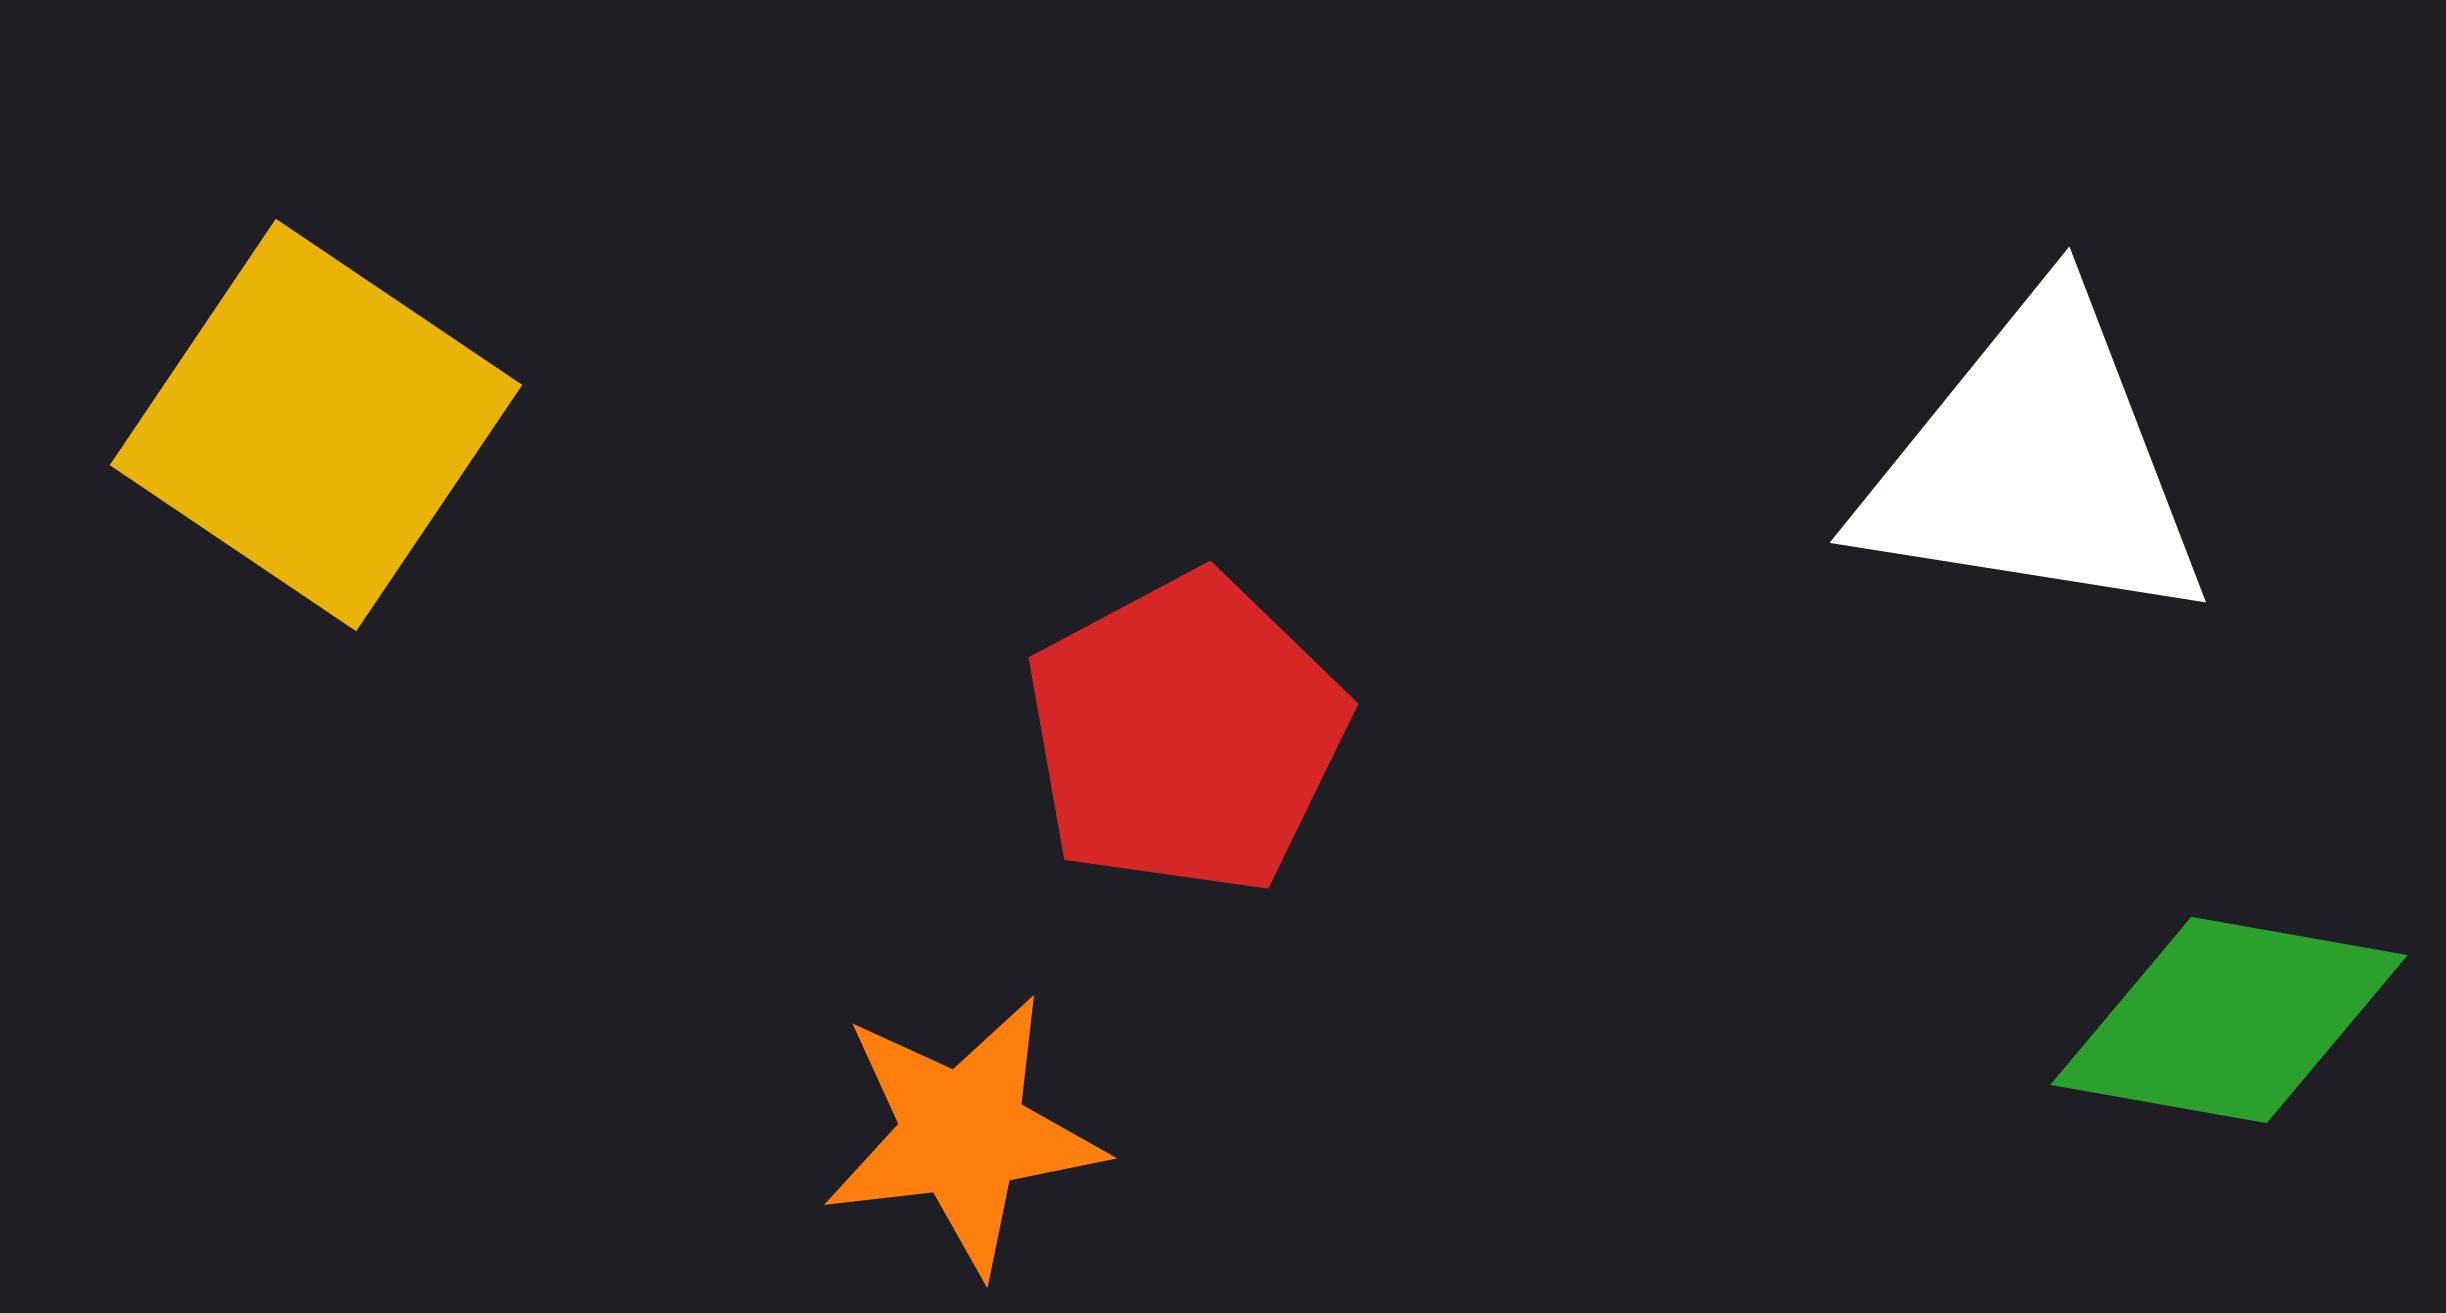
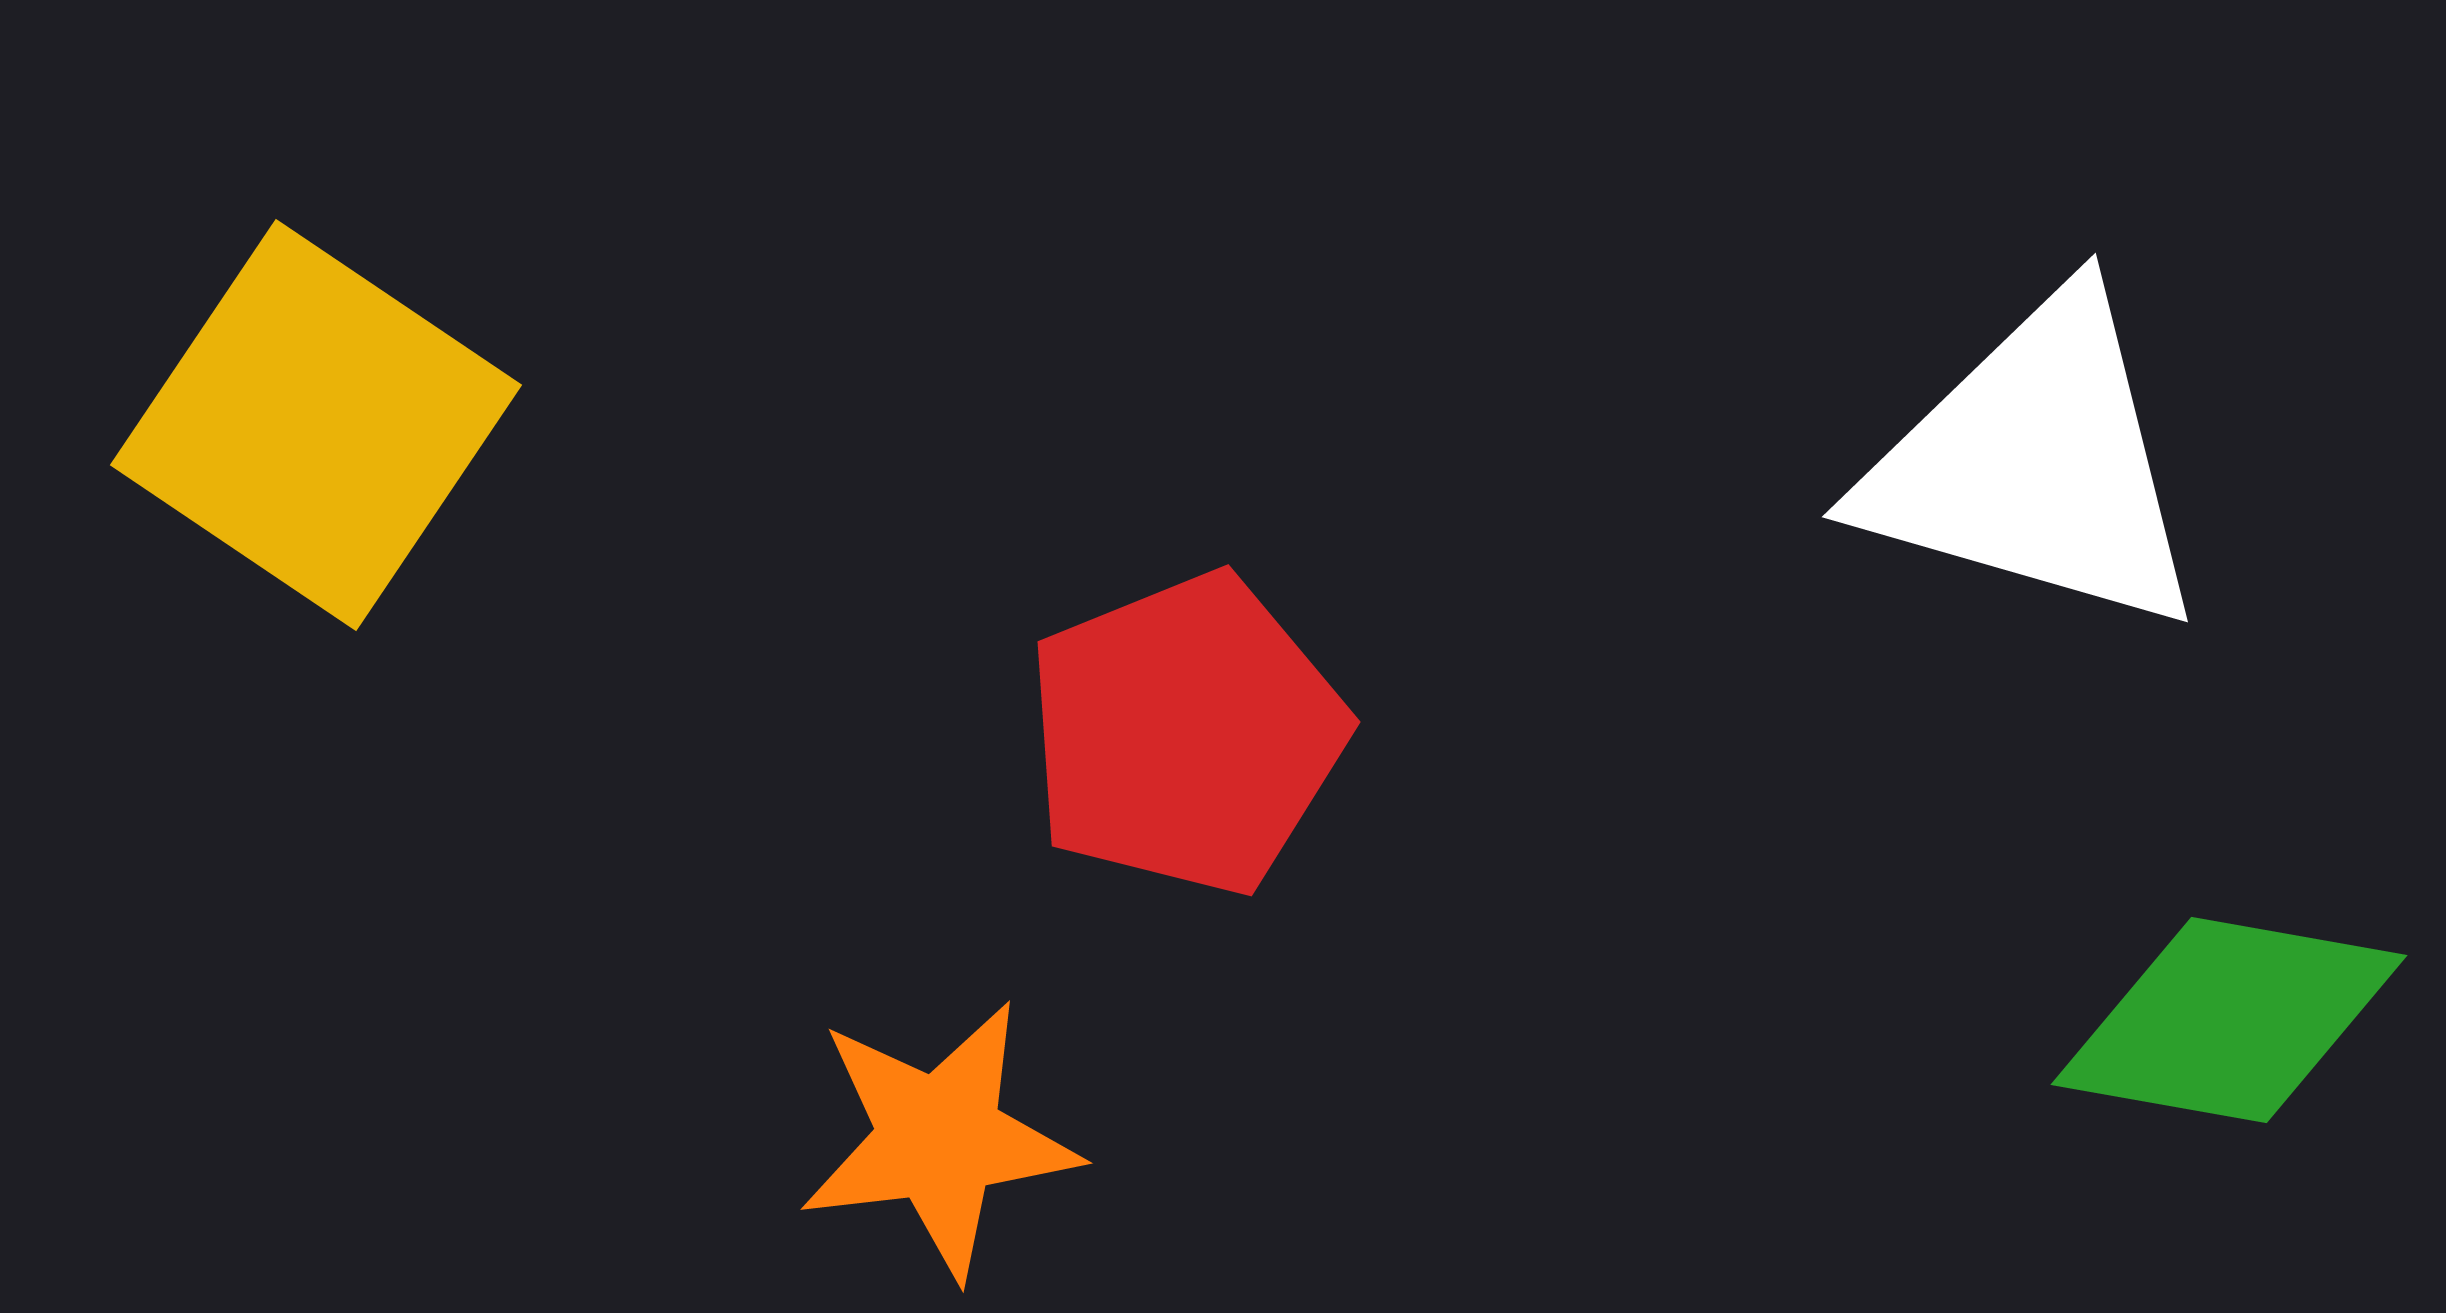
white triangle: rotated 7 degrees clockwise
red pentagon: rotated 6 degrees clockwise
orange star: moved 24 px left, 5 px down
